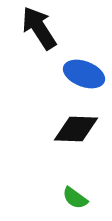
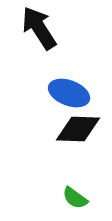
blue ellipse: moved 15 px left, 19 px down
black diamond: moved 2 px right
